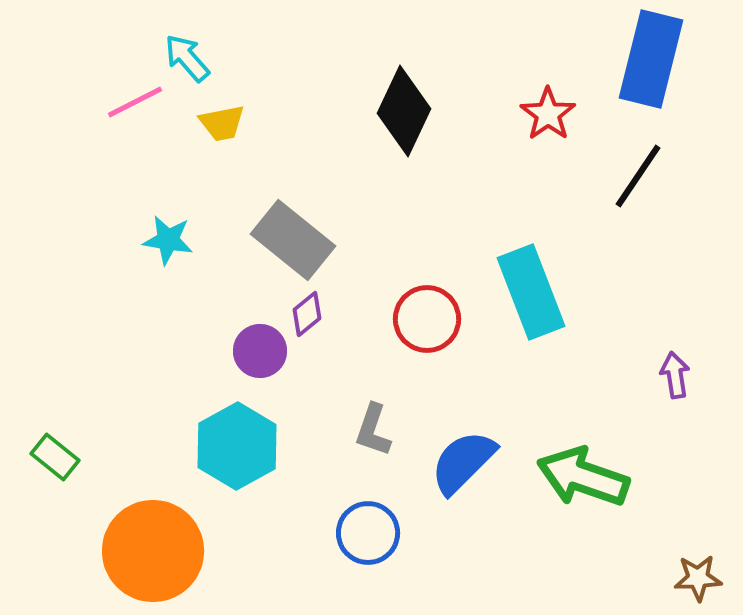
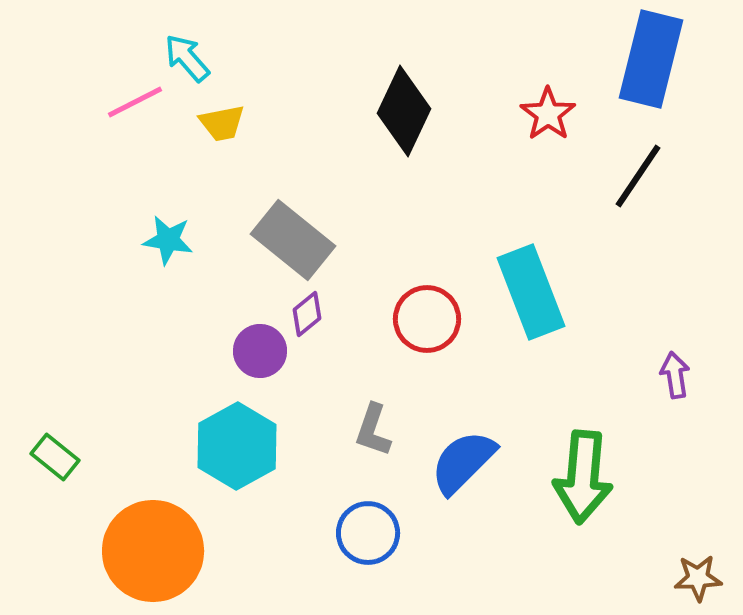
green arrow: rotated 104 degrees counterclockwise
